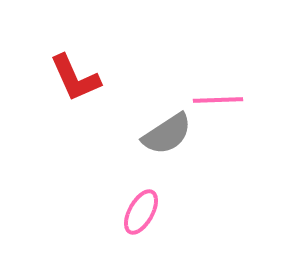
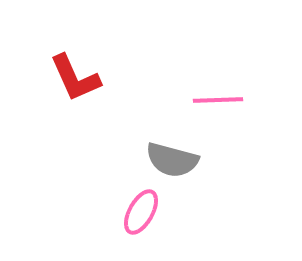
gray semicircle: moved 5 px right, 26 px down; rotated 48 degrees clockwise
